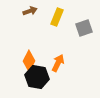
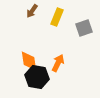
brown arrow: moved 2 px right; rotated 144 degrees clockwise
orange diamond: rotated 35 degrees counterclockwise
